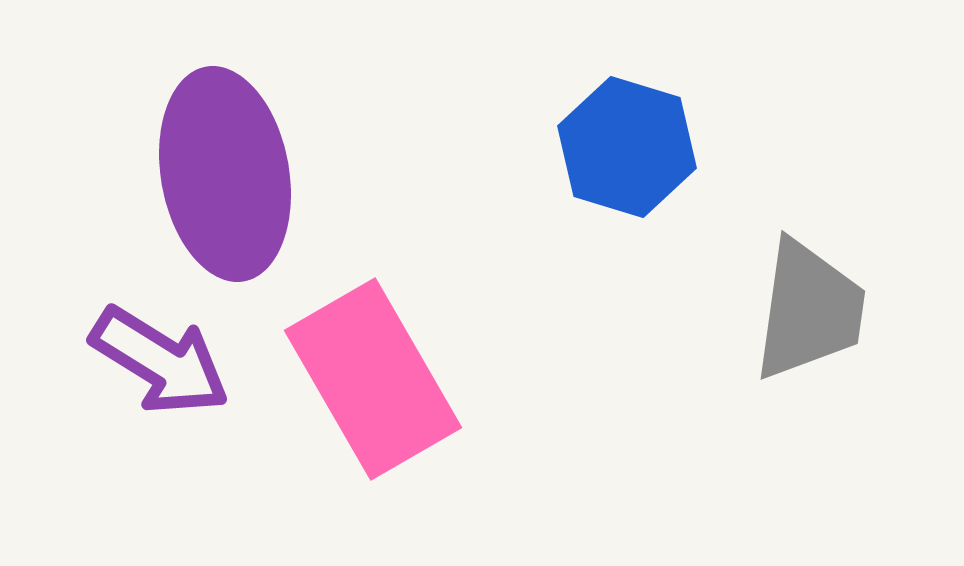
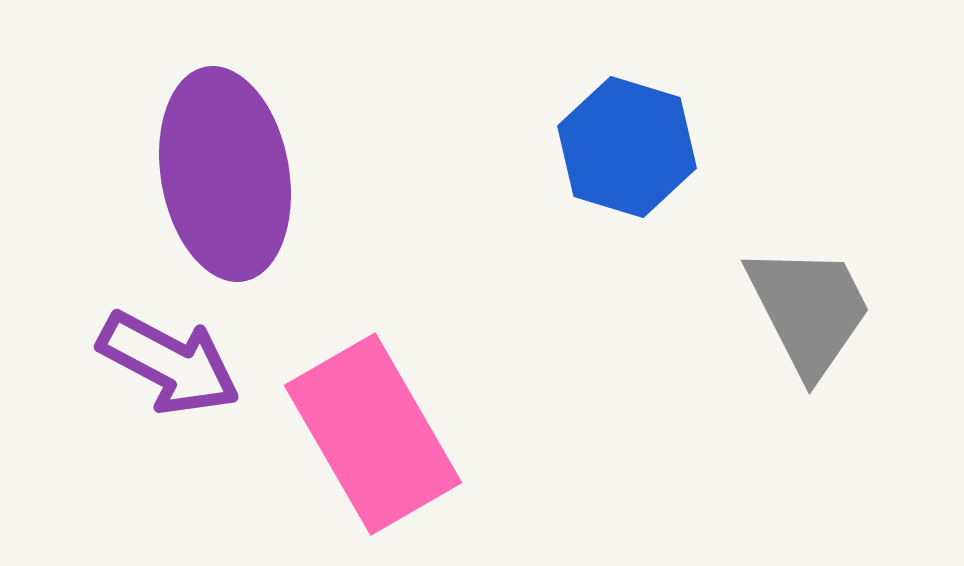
gray trapezoid: rotated 35 degrees counterclockwise
purple arrow: moved 9 px right, 2 px down; rotated 4 degrees counterclockwise
pink rectangle: moved 55 px down
